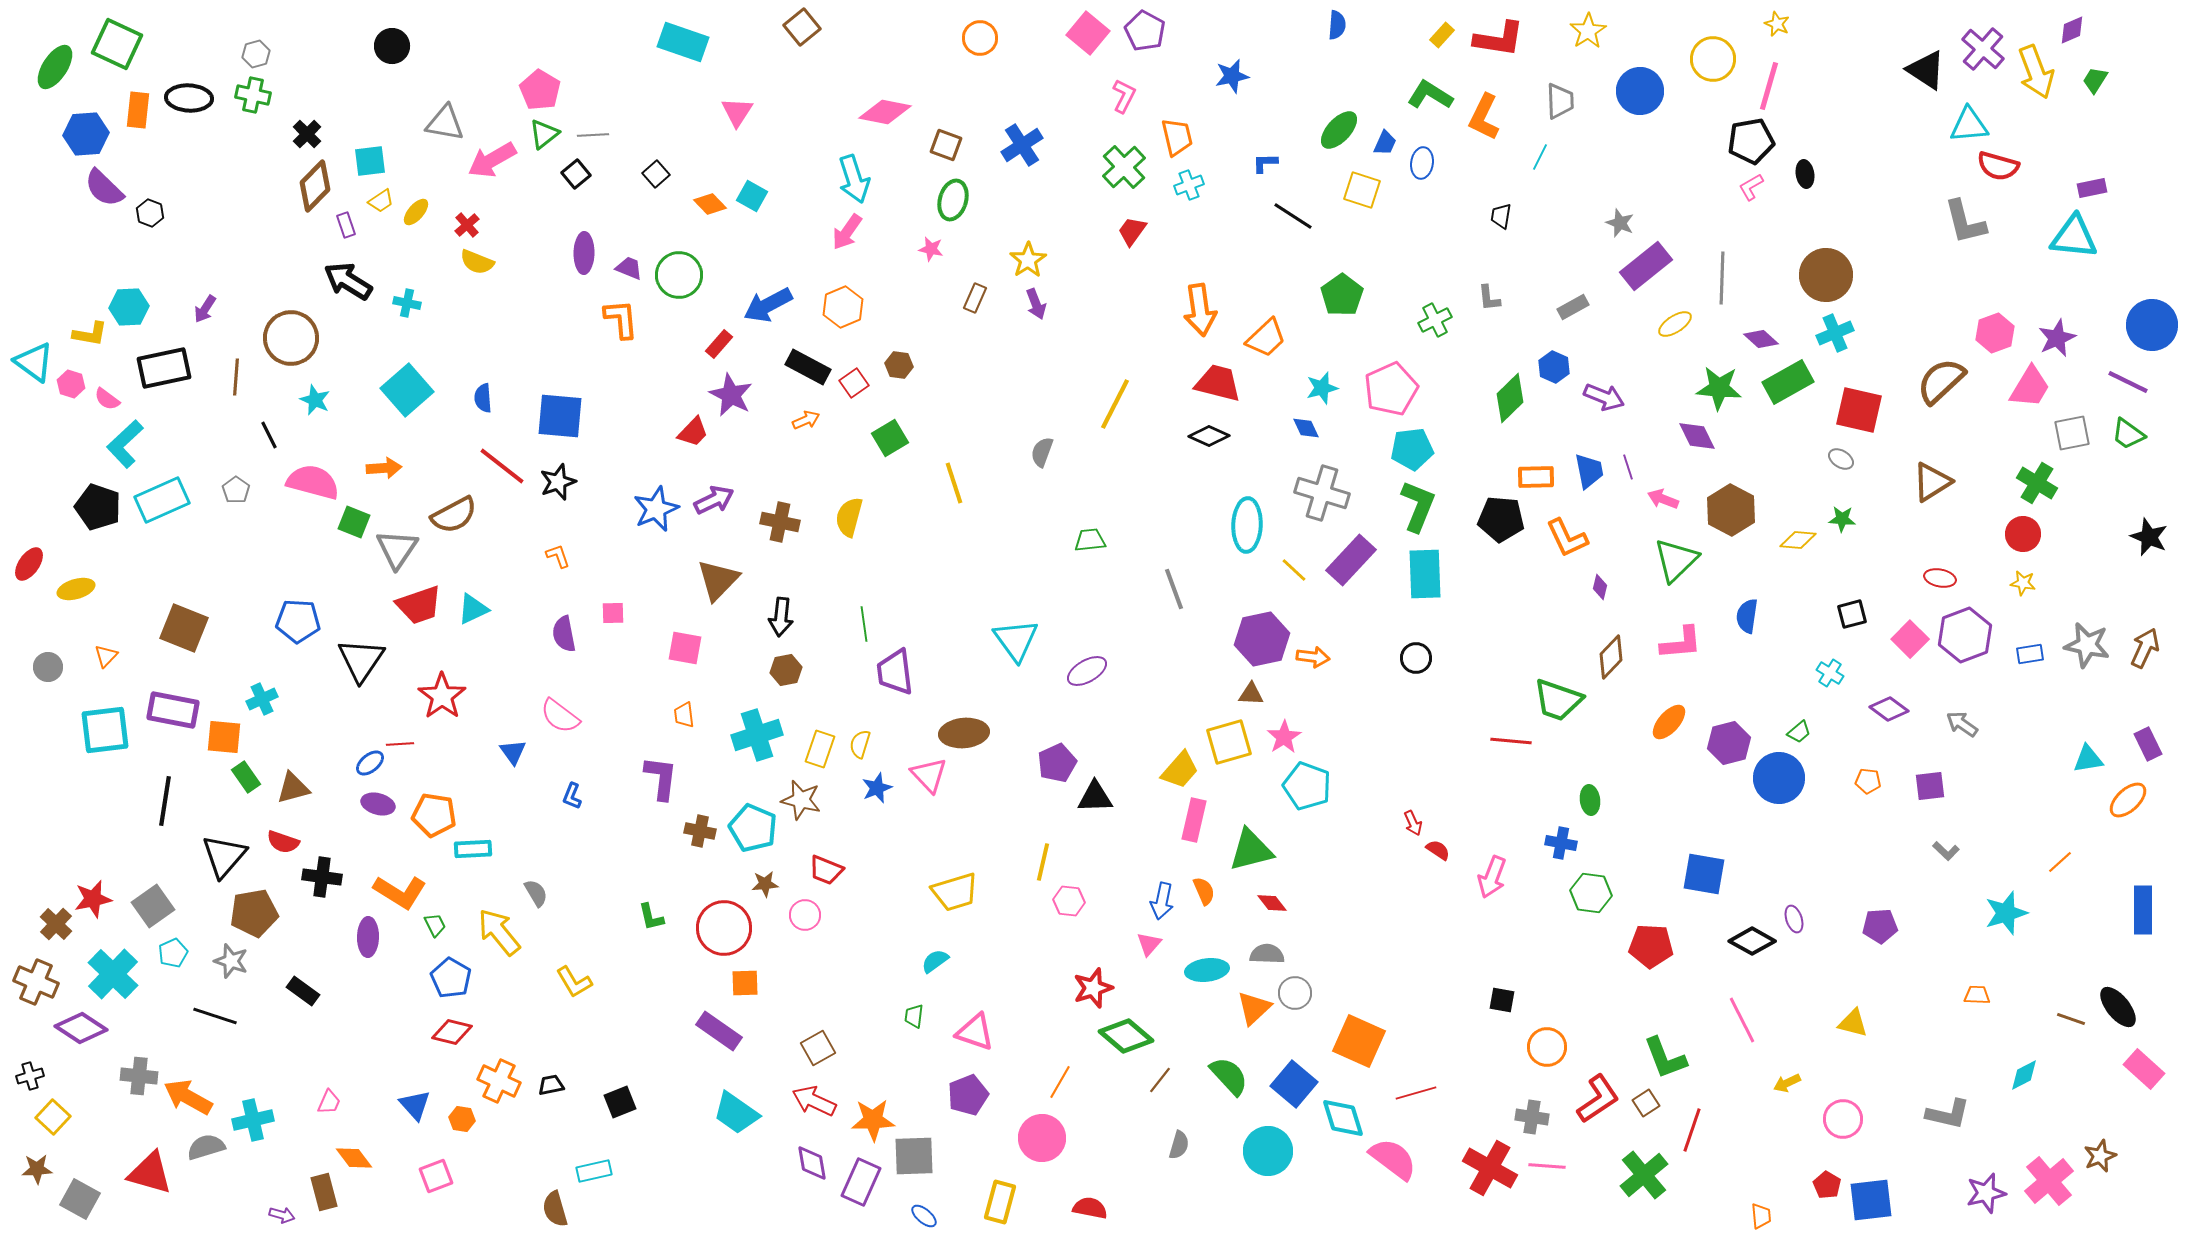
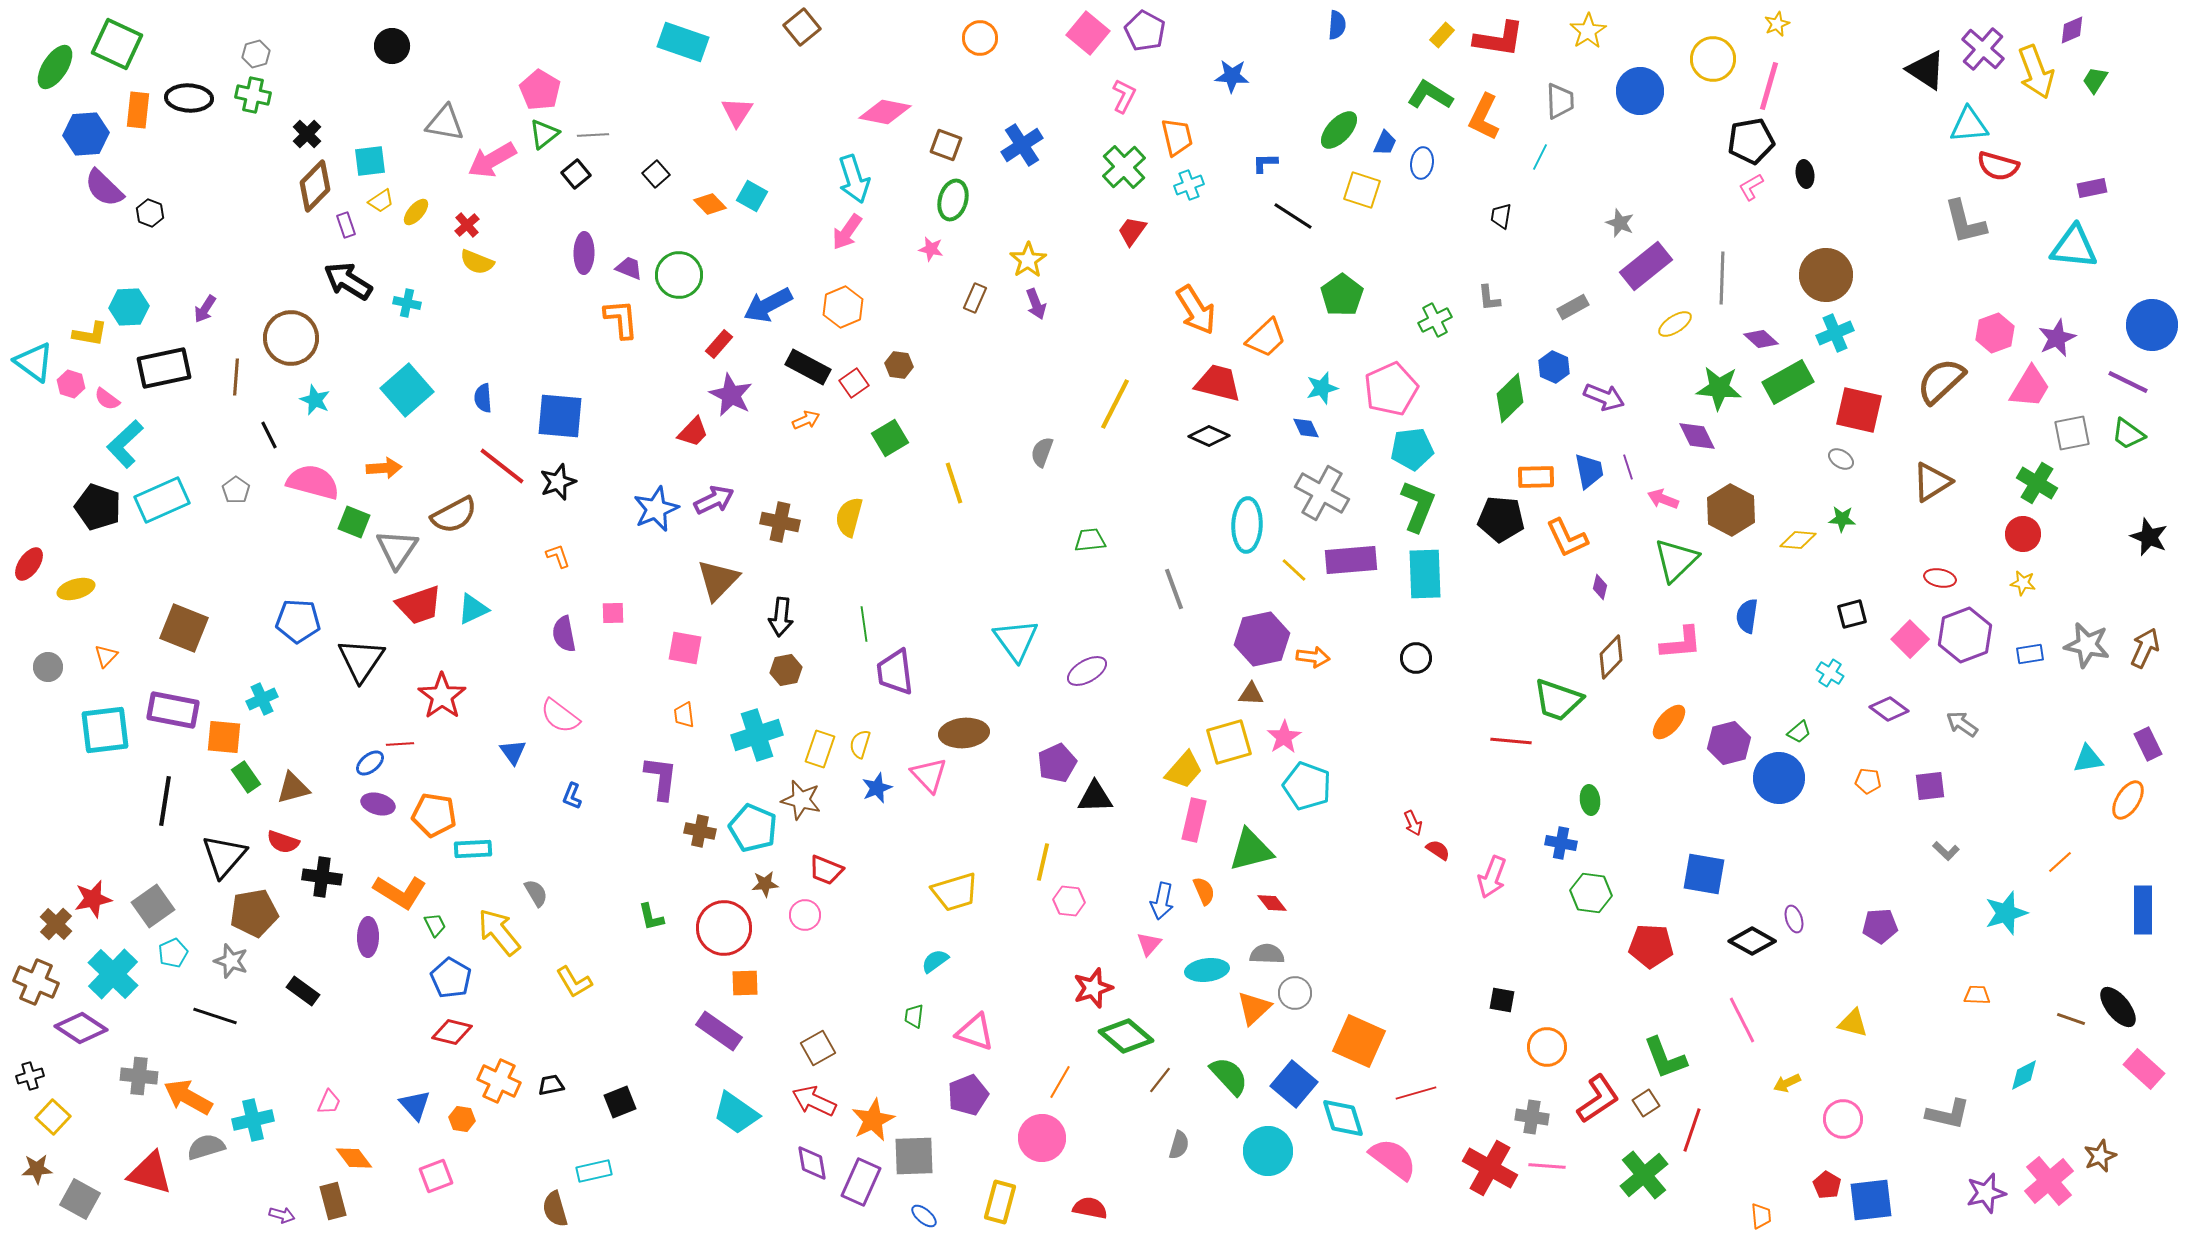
yellow star at (1777, 24): rotated 25 degrees clockwise
blue star at (1232, 76): rotated 16 degrees clockwise
cyan triangle at (2074, 237): moved 10 px down
orange arrow at (1200, 310): moved 4 px left; rotated 24 degrees counterclockwise
gray cross at (1322, 493): rotated 12 degrees clockwise
purple rectangle at (1351, 560): rotated 42 degrees clockwise
yellow trapezoid at (1180, 770): moved 4 px right
orange ellipse at (2128, 800): rotated 15 degrees counterclockwise
orange star at (873, 1120): rotated 24 degrees counterclockwise
brown rectangle at (324, 1192): moved 9 px right, 9 px down
